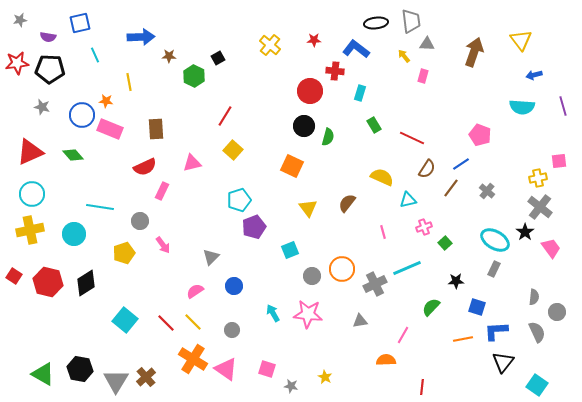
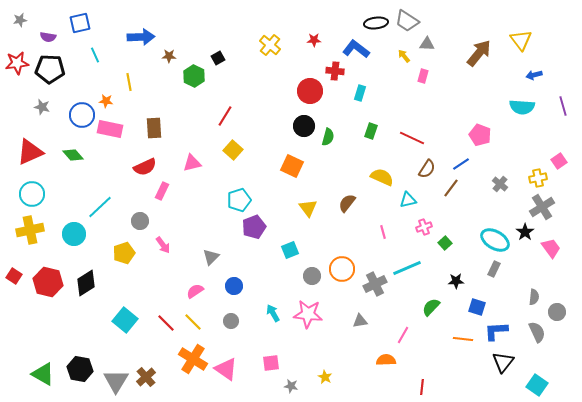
gray trapezoid at (411, 21): moved 4 px left; rotated 130 degrees clockwise
brown arrow at (474, 52): moved 5 px right, 1 px down; rotated 20 degrees clockwise
green rectangle at (374, 125): moved 3 px left, 6 px down; rotated 49 degrees clockwise
pink rectangle at (110, 129): rotated 10 degrees counterclockwise
brown rectangle at (156, 129): moved 2 px left, 1 px up
pink square at (559, 161): rotated 28 degrees counterclockwise
gray cross at (487, 191): moved 13 px right, 7 px up
cyan line at (100, 207): rotated 52 degrees counterclockwise
gray cross at (540, 207): moved 2 px right; rotated 20 degrees clockwise
gray circle at (232, 330): moved 1 px left, 9 px up
orange line at (463, 339): rotated 18 degrees clockwise
pink square at (267, 369): moved 4 px right, 6 px up; rotated 24 degrees counterclockwise
